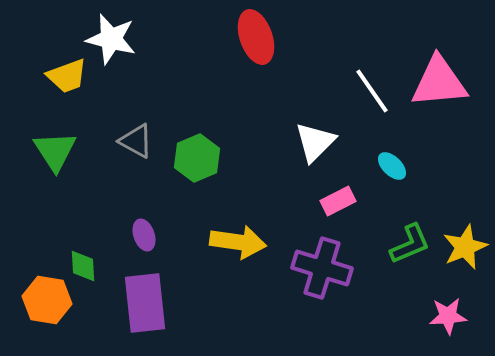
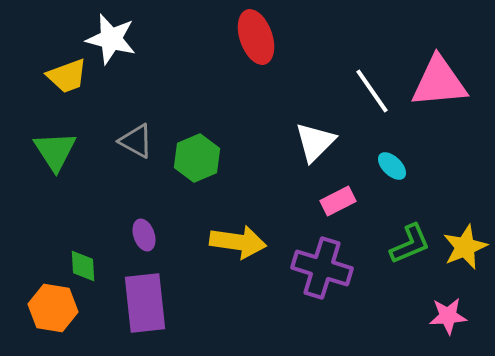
orange hexagon: moved 6 px right, 8 px down
